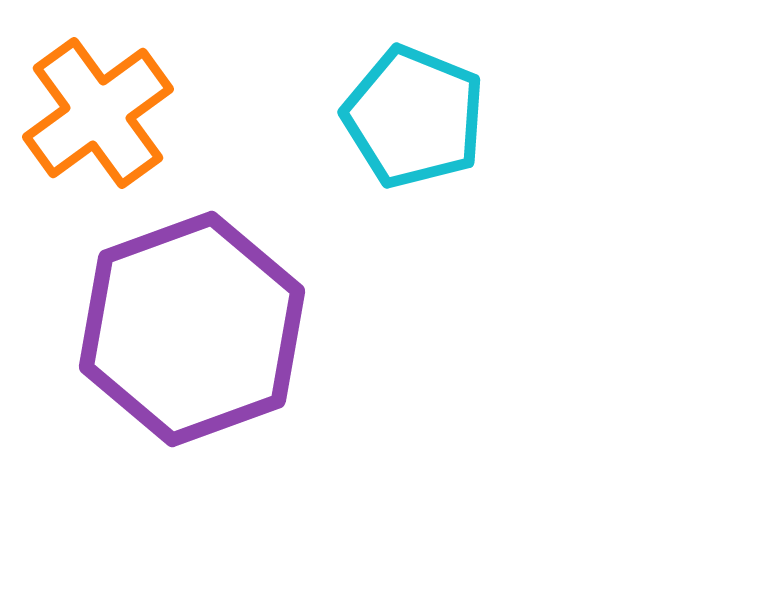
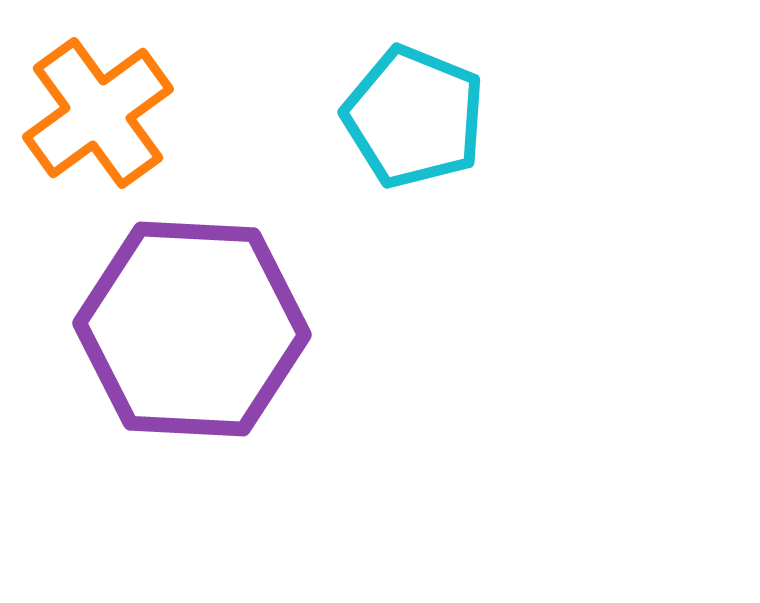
purple hexagon: rotated 23 degrees clockwise
